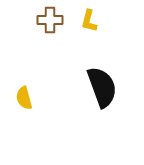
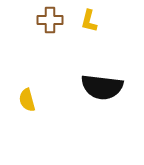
black semicircle: rotated 117 degrees clockwise
yellow semicircle: moved 3 px right, 2 px down
